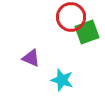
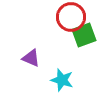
green square: moved 3 px left, 3 px down
